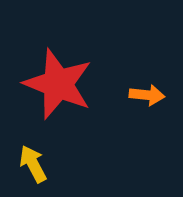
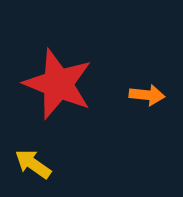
yellow arrow: rotated 27 degrees counterclockwise
